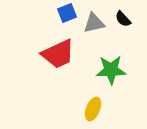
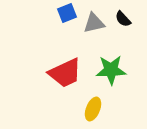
red trapezoid: moved 7 px right, 19 px down
